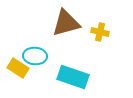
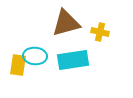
yellow rectangle: moved 3 px up; rotated 65 degrees clockwise
cyan rectangle: moved 17 px up; rotated 28 degrees counterclockwise
